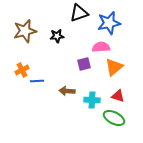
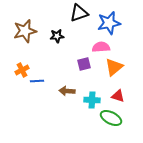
green ellipse: moved 3 px left
